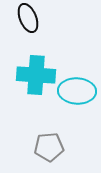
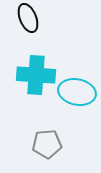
cyan ellipse: moved 1 px down; rotated 9 degrees clockwise
gray pentagon: moved 2 px left, 3 px up
